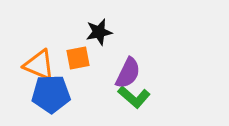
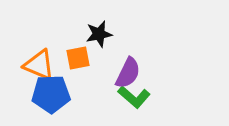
black star: moved 2 px down
